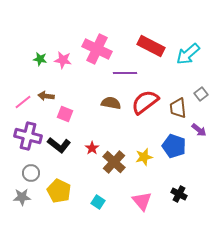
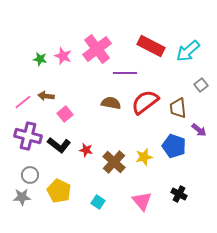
pink cross: rotated 28 degrees clockwise
cyan arrow: moved 3 px up
pink star: moved 4 px up; rotated 12 degrees clockwise
gray square: moved 9 px up
pink square: rotated 28 degrees clockwise
red star: moved 6 px left, 2 px down; rotated 24 degrees counterclockwise
gray circle: moved 1 px left, 2 px down
